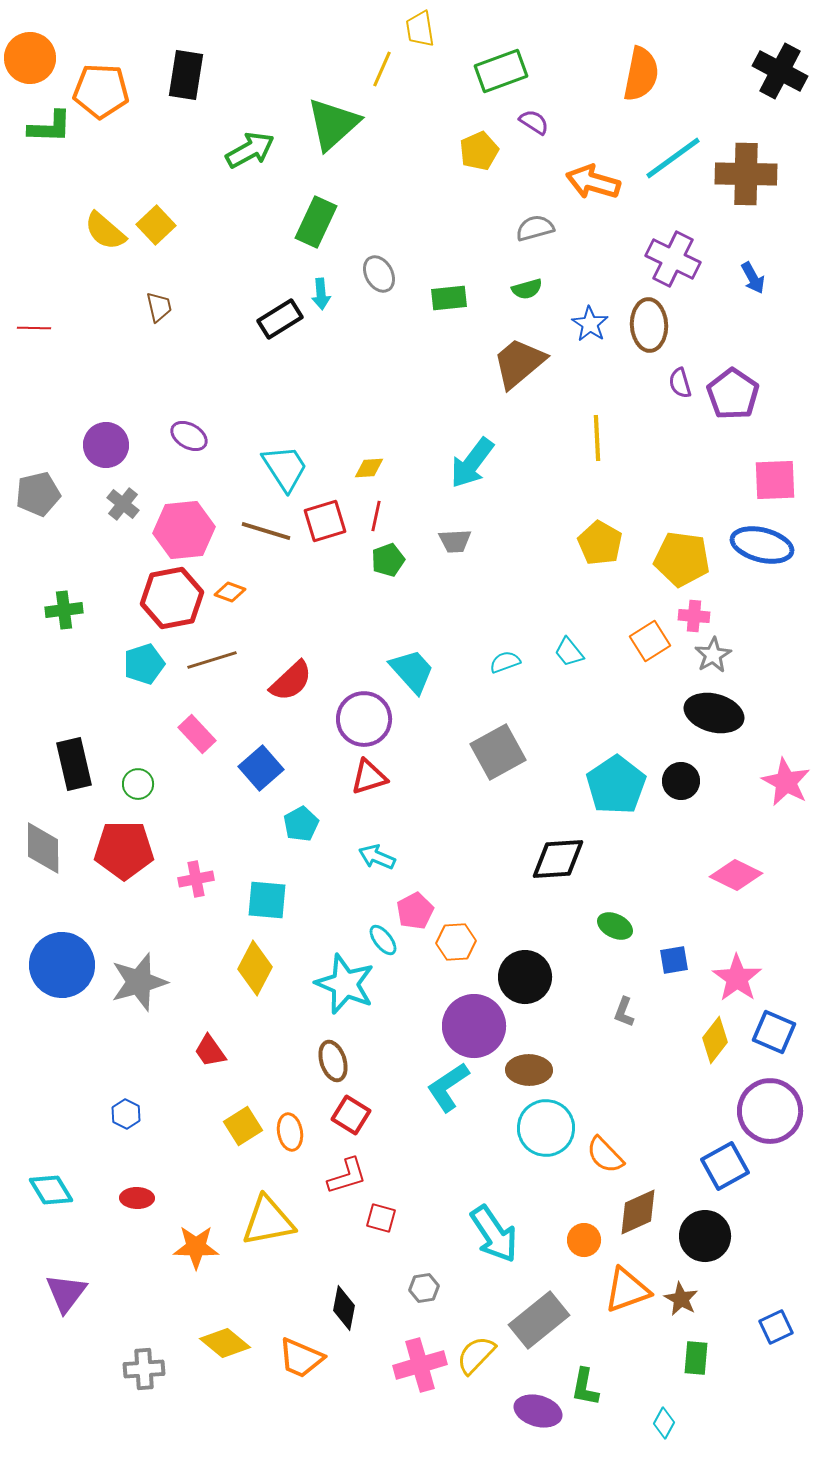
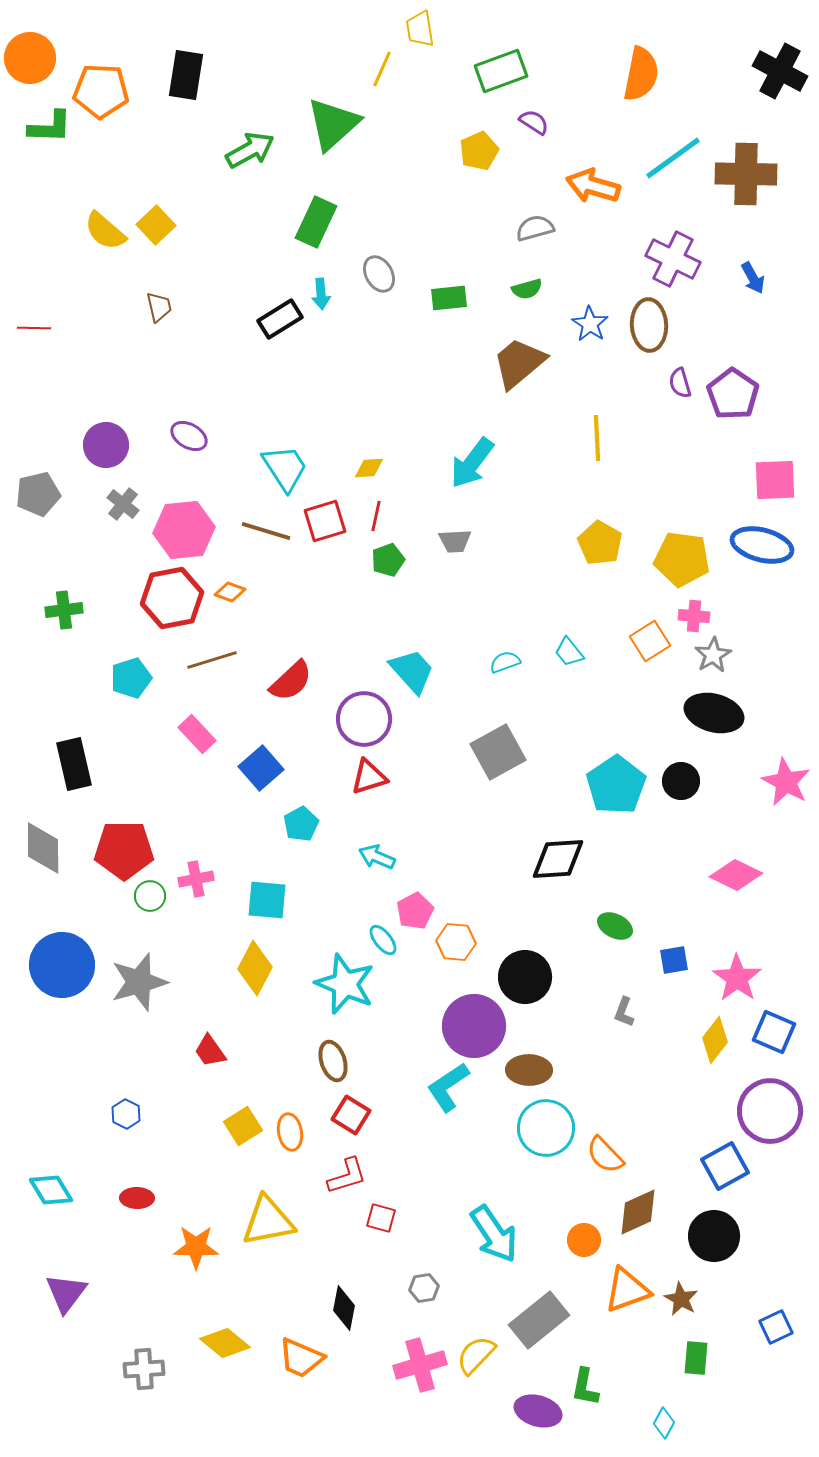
orange arrow at (593, 182): moved 4 px down
cyan pentagon at (144, 664): moved 13 px left, 14 px down
green circle at (138, 784): moved 12 px right, 112 px down
orange hexagon at (456, 942): rotated 9 degrees clockwise
black circle at (705, 1236): moved 9 px right
